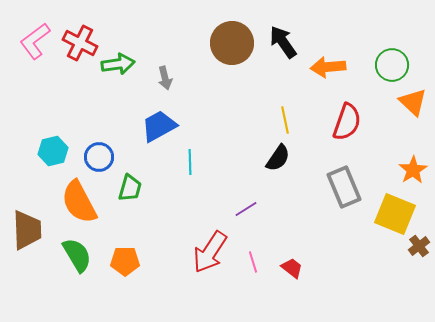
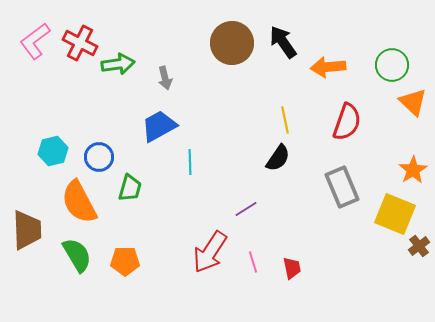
gray rectangle: moved 2 px left
red trapezoid: rotated 40 degrees clockwise
